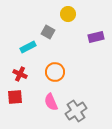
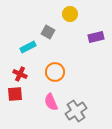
yellow circle: moved 2 px right
red square: moved 3 px up
